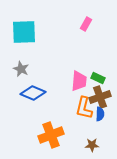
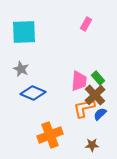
green rectangle: rotated 24 degrees clockwise
brown cross: moved 5 px left, 2 px up; rotated 25 degrees counterclockwise
orange L-shape: rotated 65 degrees clockwise
blue semicircle: rotated 136 degrees counterclockwise
orange cross: moved 1 px left
